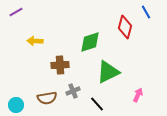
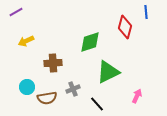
blue line: rotated 24 degrees clockwise
yellow arrow: moved 9 px left; rotated 28 degrees counterclockwise
brown cross: moved 7 px left, 2 px up
gray cross: moved 2 px up
pink arrow: moved 1 px left, 1 px down
cyan circle: moved 11 px right, 18 px up
